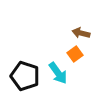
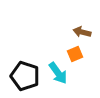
brown arrow: moved 1 px right, 1 px up
orange square: rotated 14 degrees clockwise
